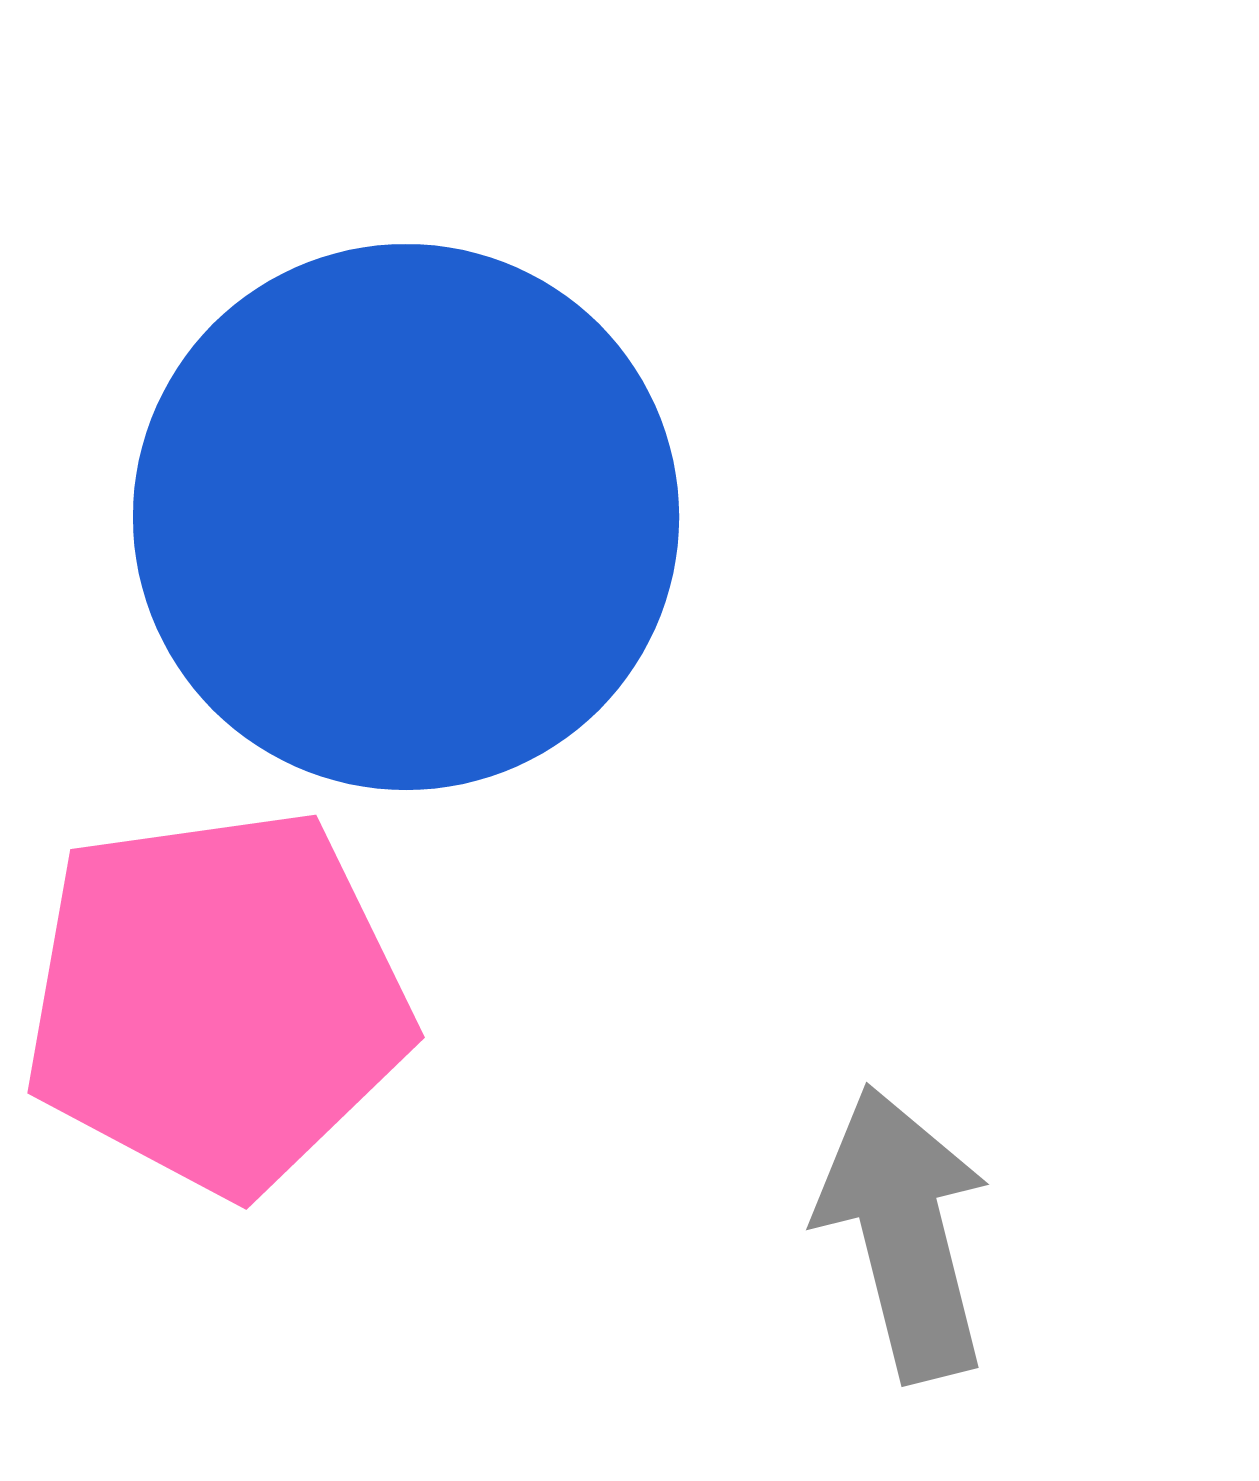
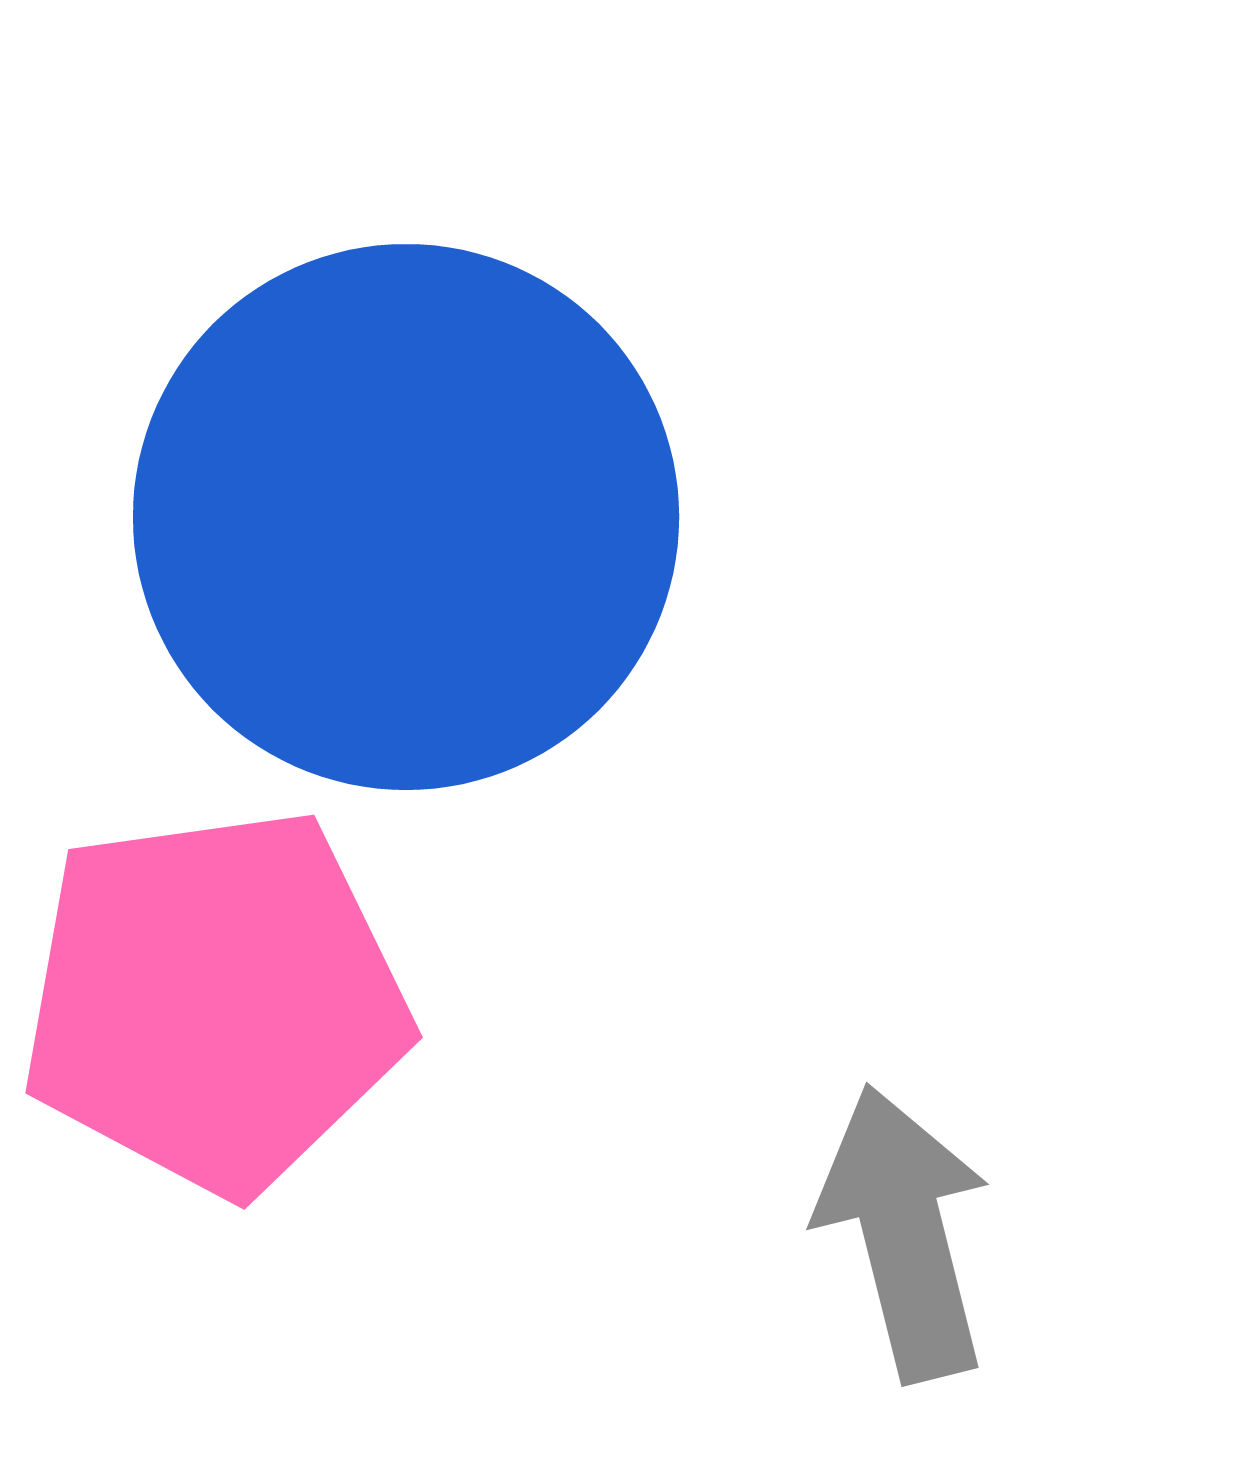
pink pentagon: moved 2 px left
